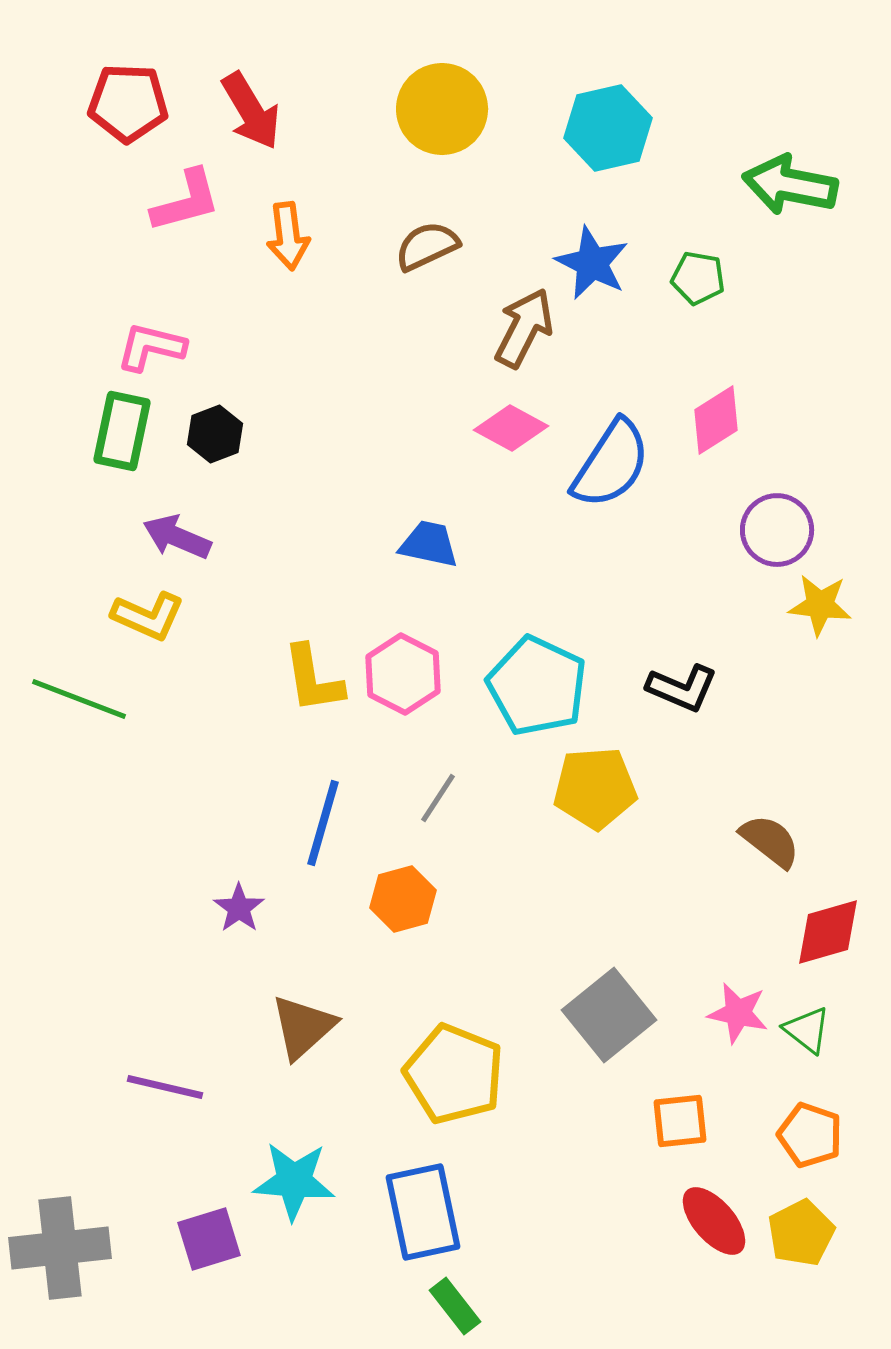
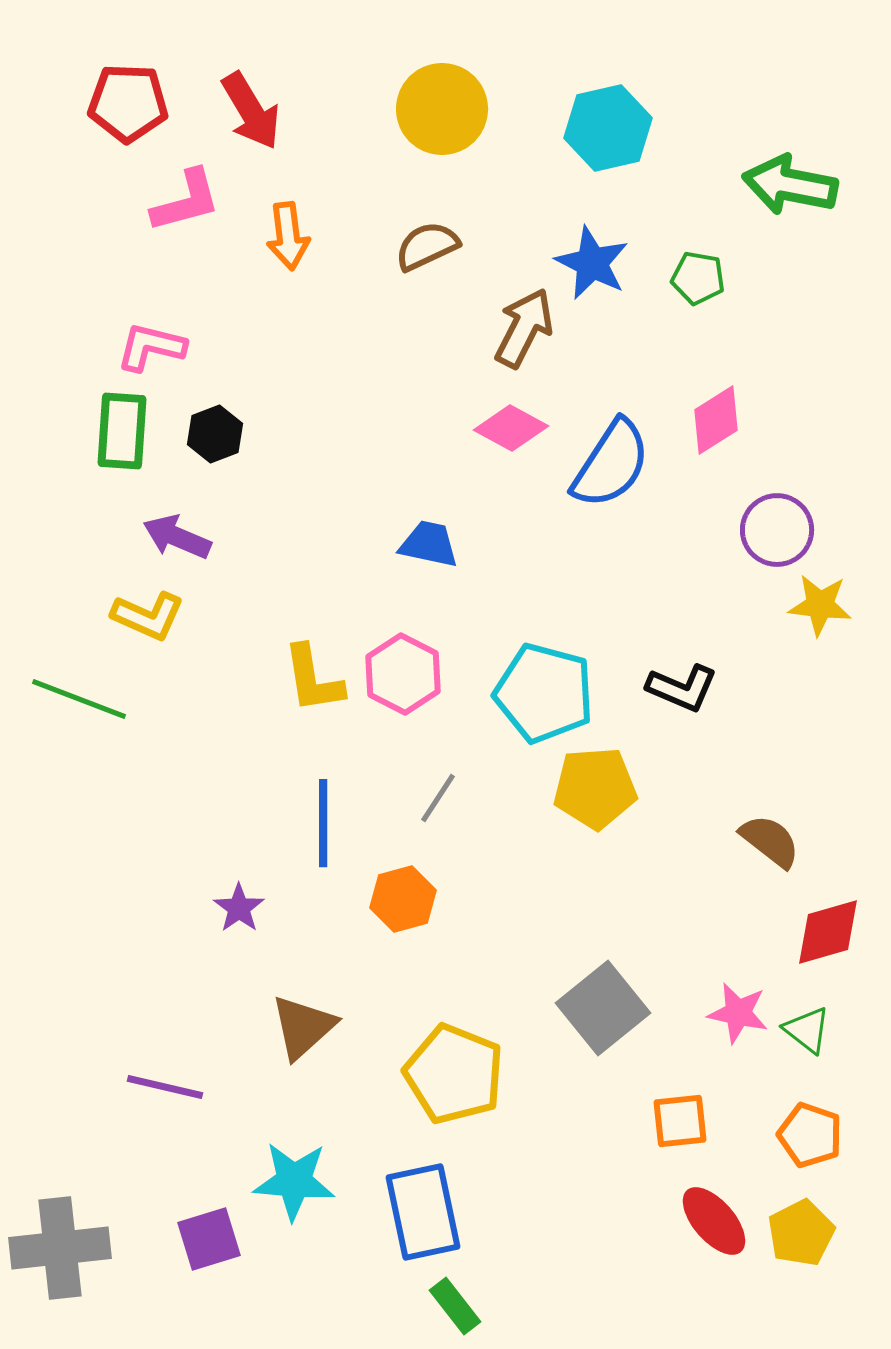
green rectangle at (122, 431): rotated 8 degrees counterclockwise
cyan pentagon at (537, 686): moved 7 px right, 7 px down; rotated 10 degrees counterclockwise
blue line at (323, 823): rotated 16 degrees counterclockwise
gray square at (609, 1015): moved 6 px left, 7 px up
